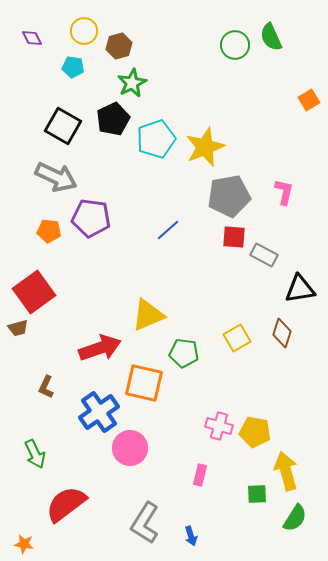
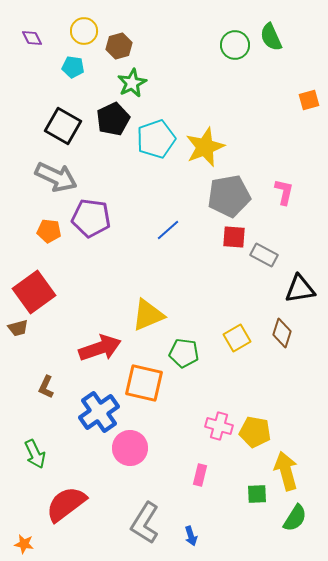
orange square at (309, 100): rotated 15 degrees clockwise
